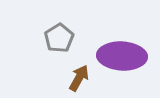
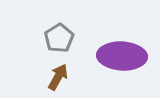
brown arrow: moved 21 px left, 1 px up
